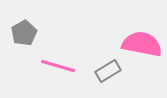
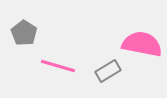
gray pentagon: rotated 10 degrees counterclockwise
